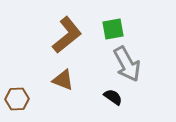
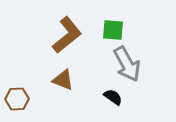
green square: moved 1 px down; rotated 15 degrees clockwise
